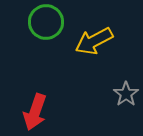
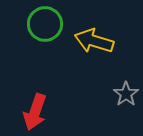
green circle: moved 1 px left, 2 px down
yellow arrow: rotated 45 degrees clockwise
